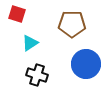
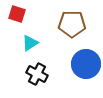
black cross: moved 1 px up; rotated 10 degrees clockwise
